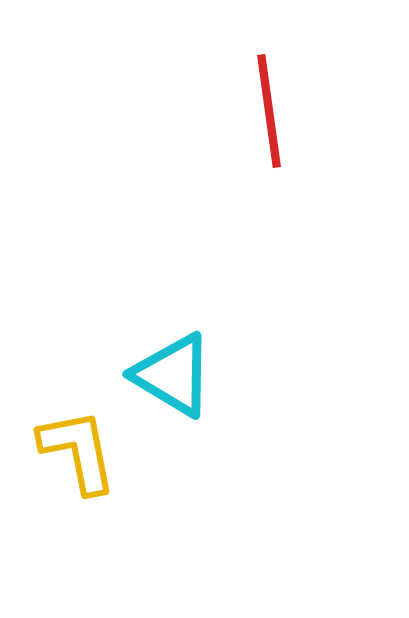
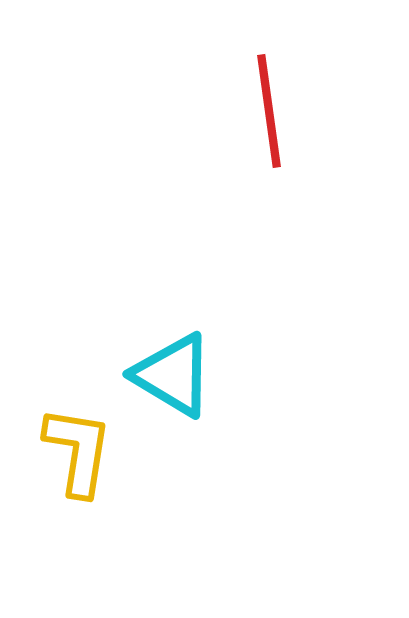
yellow L-shape: rotated 20 degrees clockwise
